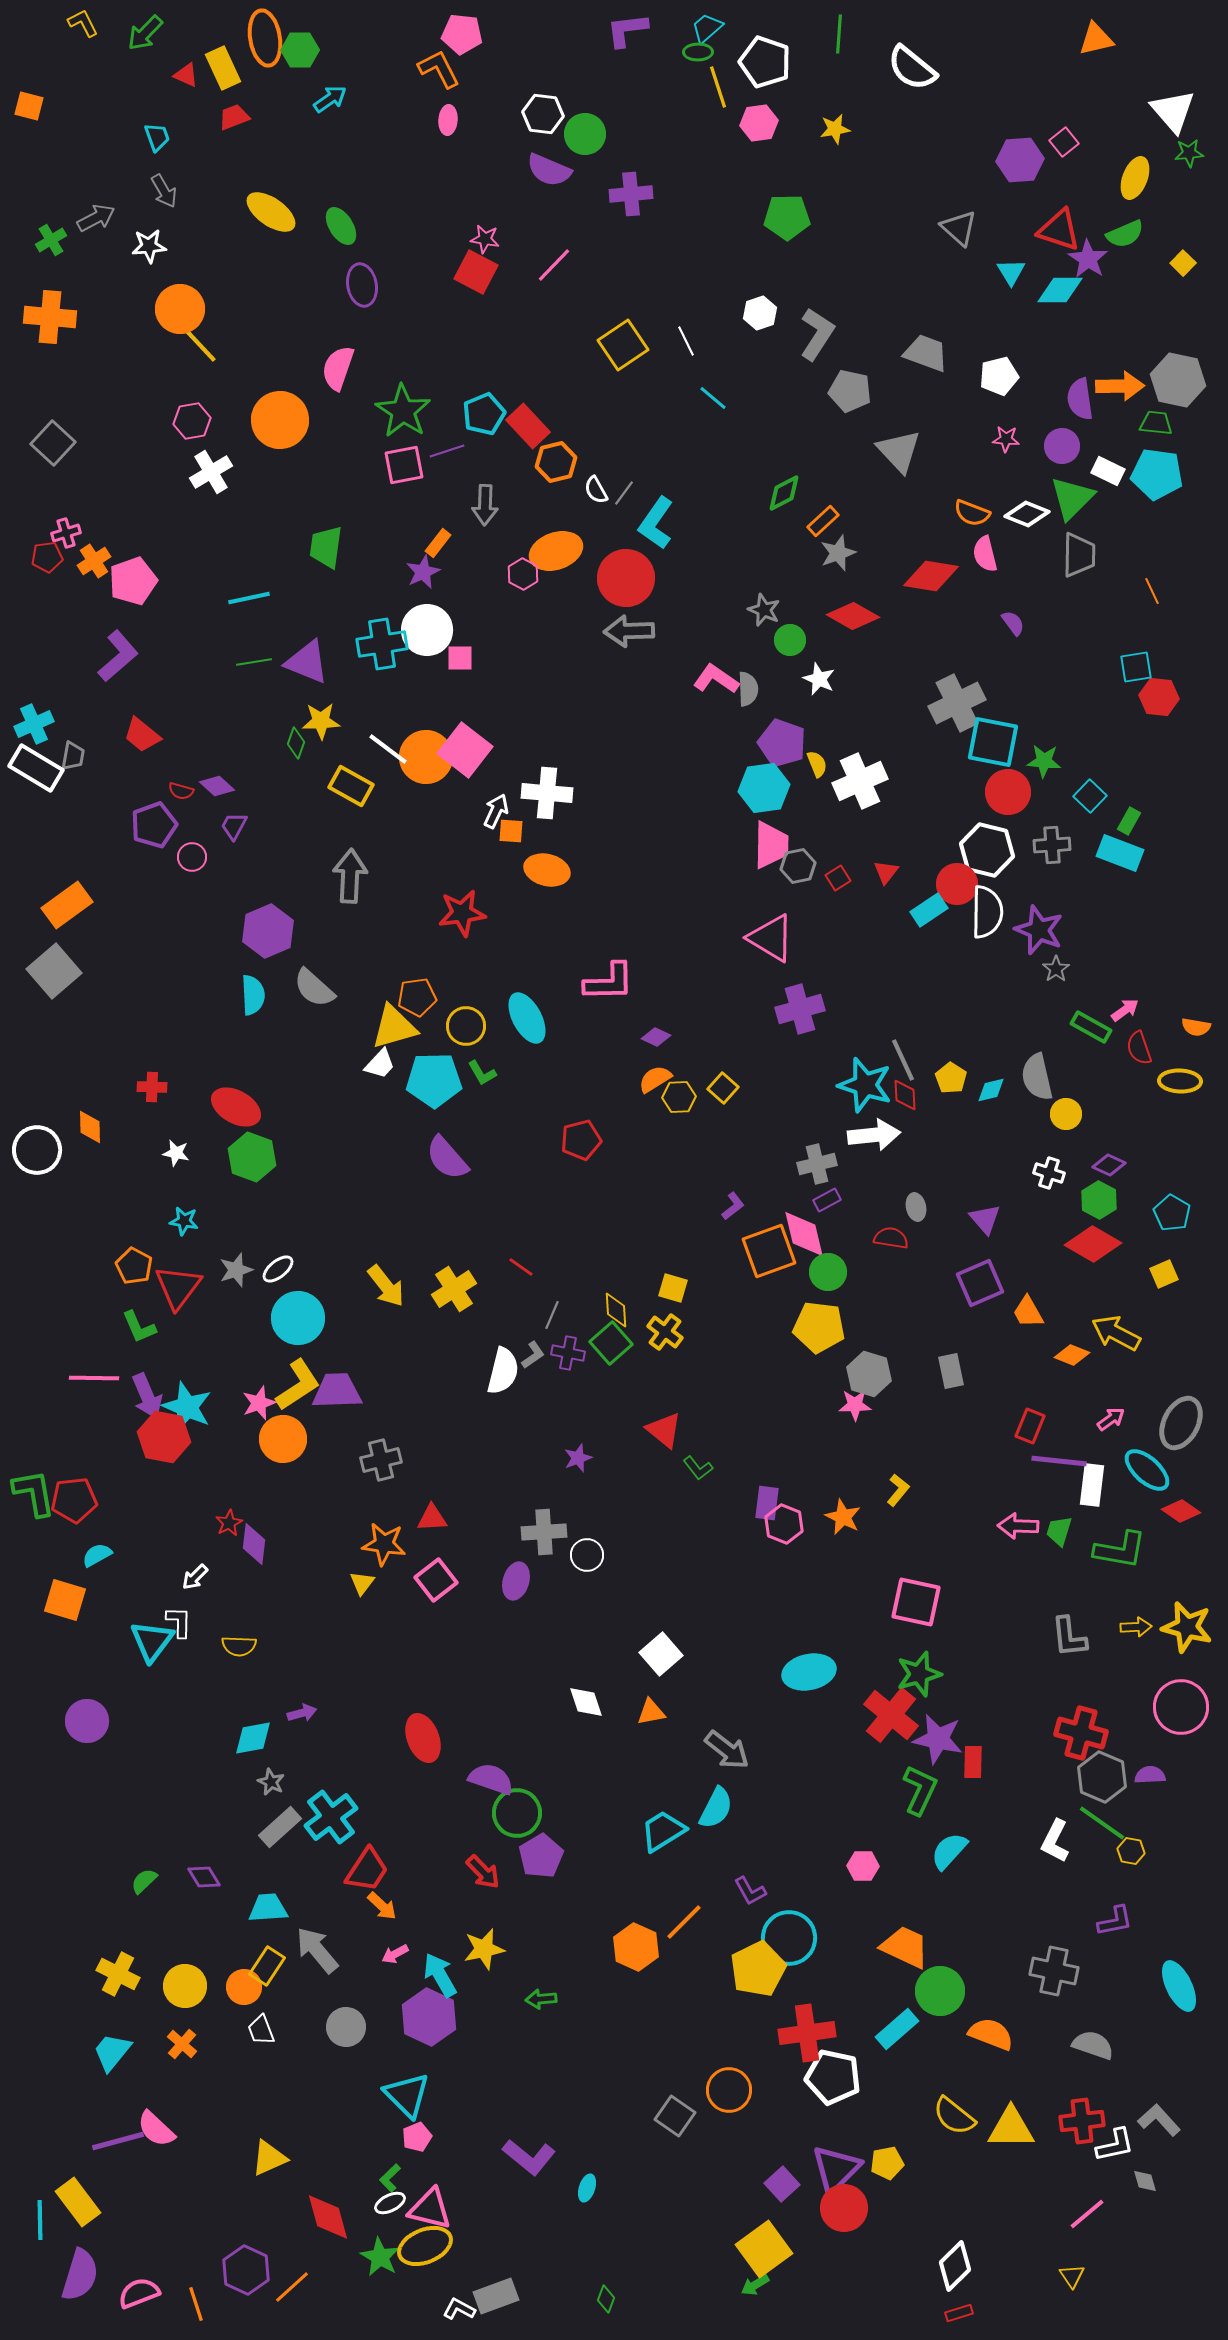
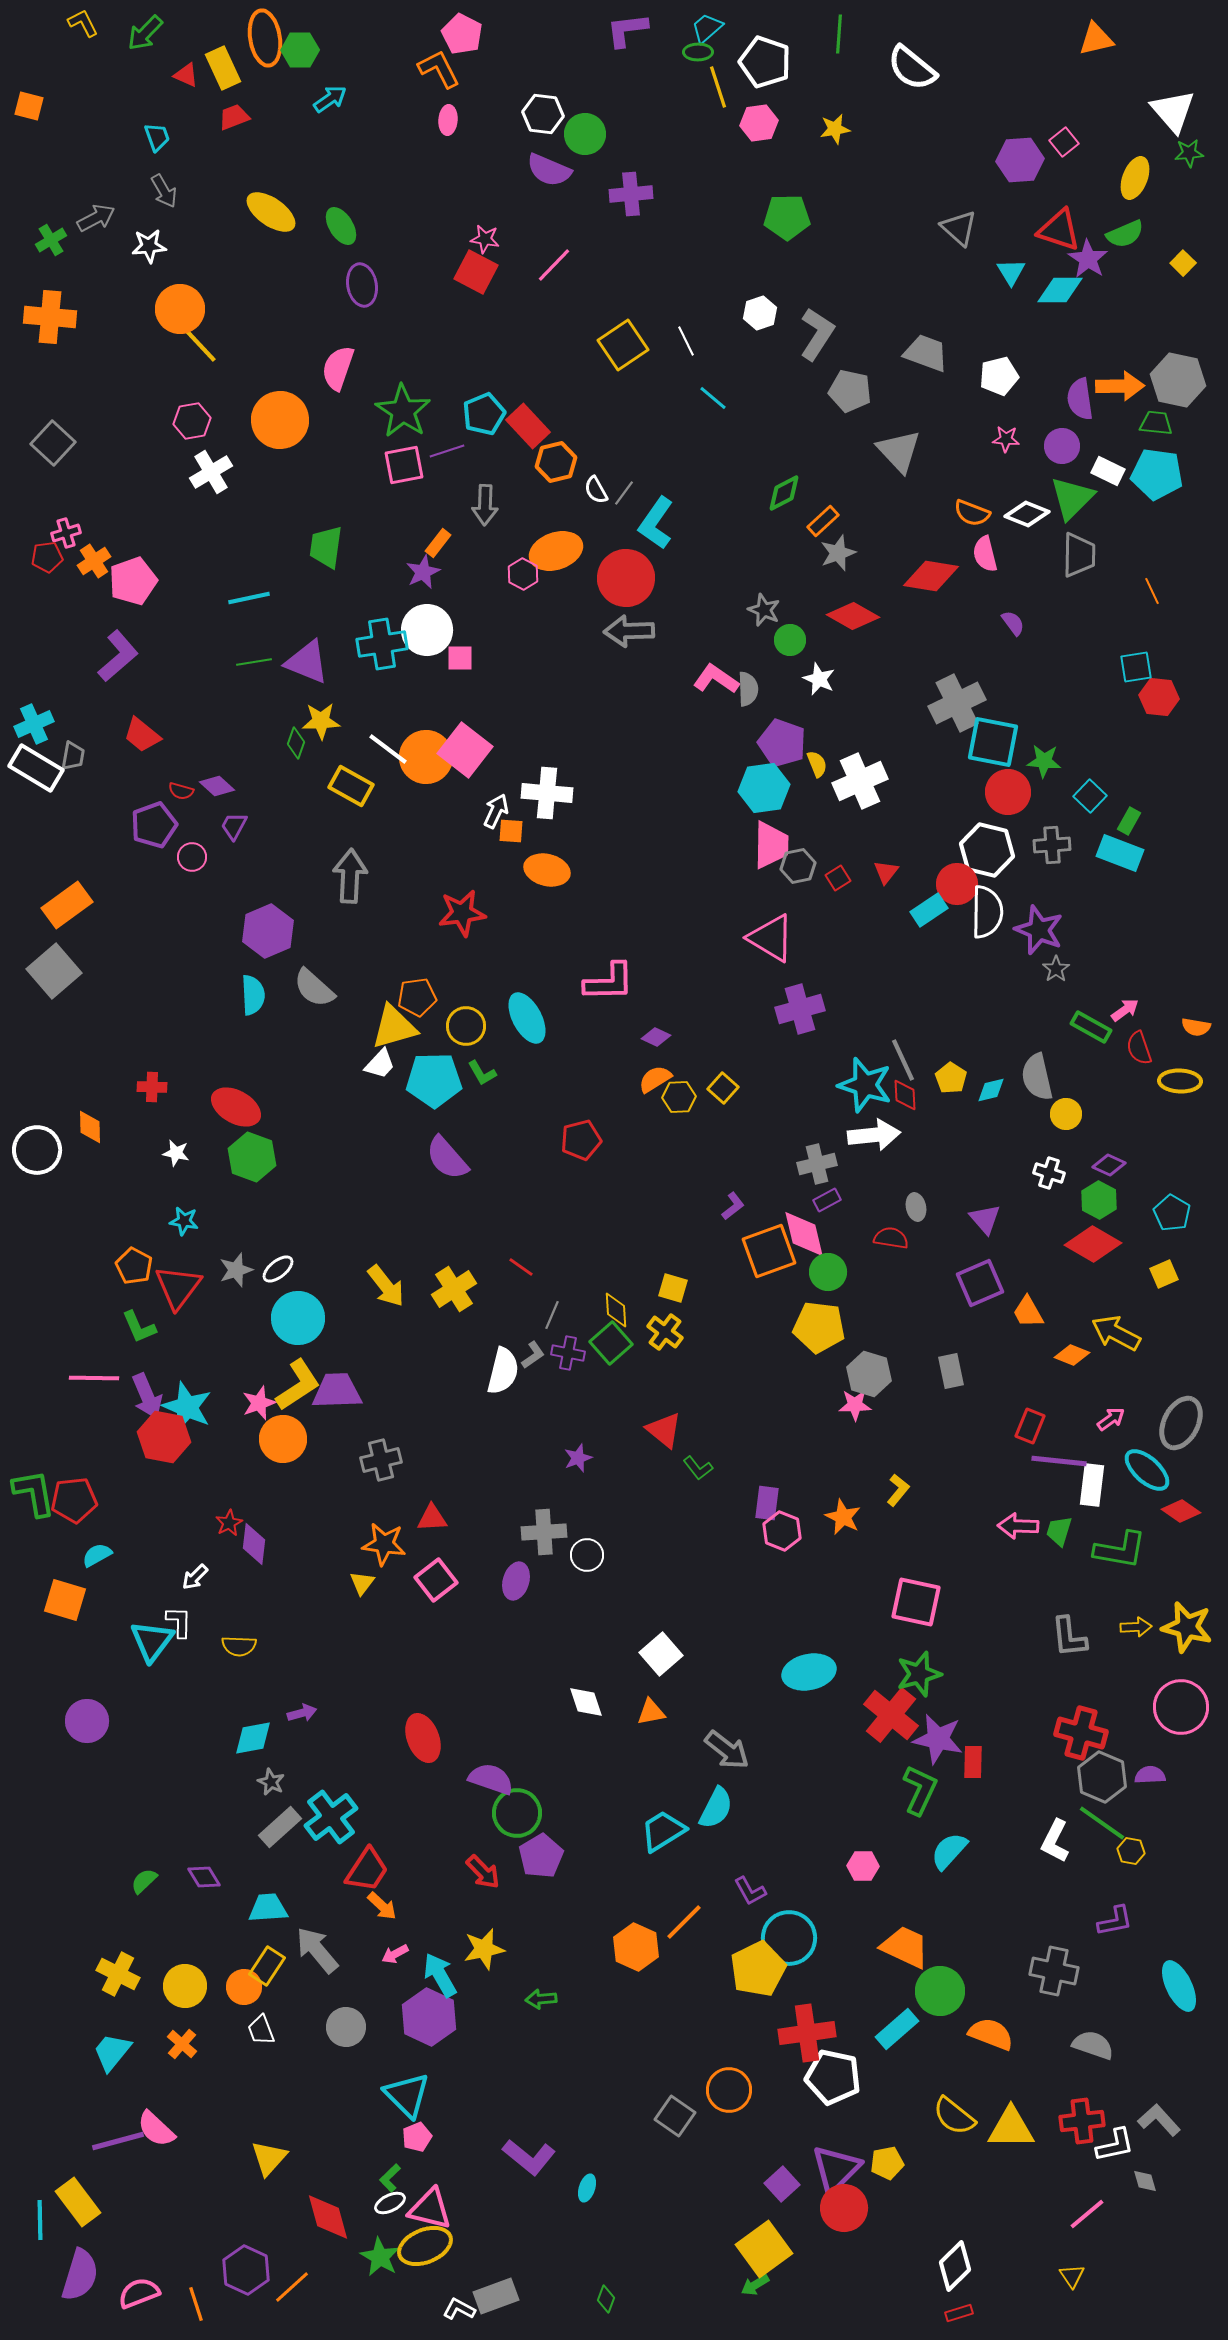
pink pentagon at (462, 34): rotated 21 degrees clockwise
pink hexagon at (784, 1524): moved 2 px left, 7 px down
yellow triangle at (269, 2158): rotated 24 degrees counterclockwise
